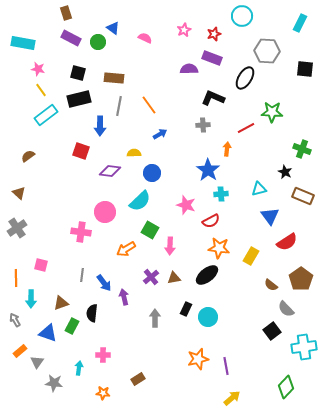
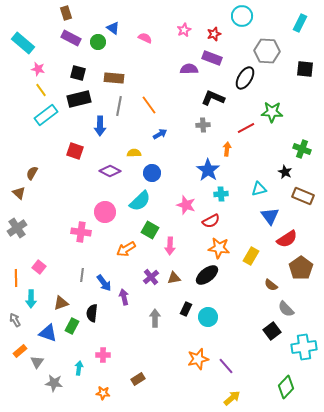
cyan rectangle at (23, 43): rotated 30 degrees clockwise
red square at (81, 151): moved 6 px left
brown semicircle at (28, 156): moved 4 px right, 17 px down; rotated 24 degrees counterclockwise
purple diamond at (110, 171): rotated 20 degrees clockwise
red semicircle at (287, 242): moved 3 px up
pink square at (41, 265): moved 2 px left, 2 px down; rotated 24 degrees clockwise
brown pentagon at (301, 279): moved 11 px up
purple line at (226, 366): rotated 30 degrees counterclockwise
